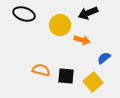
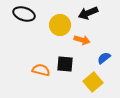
black square: moved 1 px left, 12 px up
